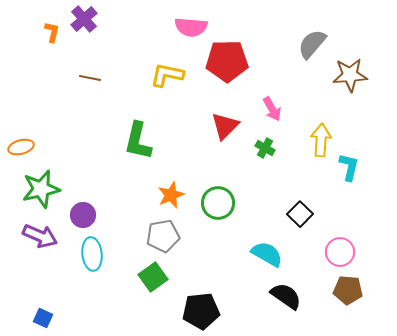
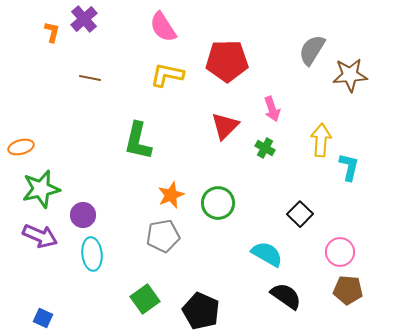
pink semicircle: moved 28 px left; rotated 52 degrees clockwise
gray semicircle: moved 6 px down; rotated 8 degrees counterclockwise
pink arrow: rotated 10 degrees clockwise
green square: moved 8 px left, 22 px down
black pentagon: rotated 30 degrees clockwise
